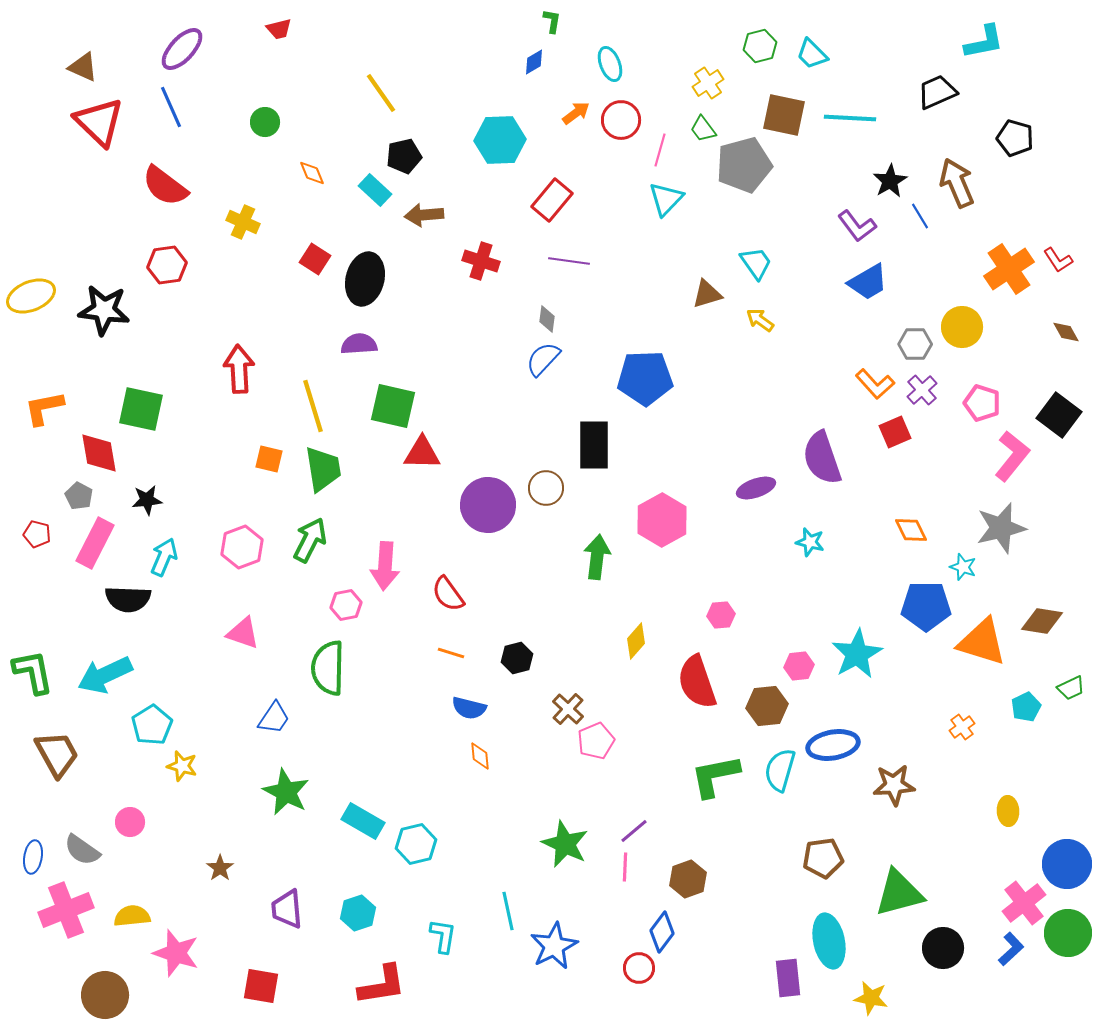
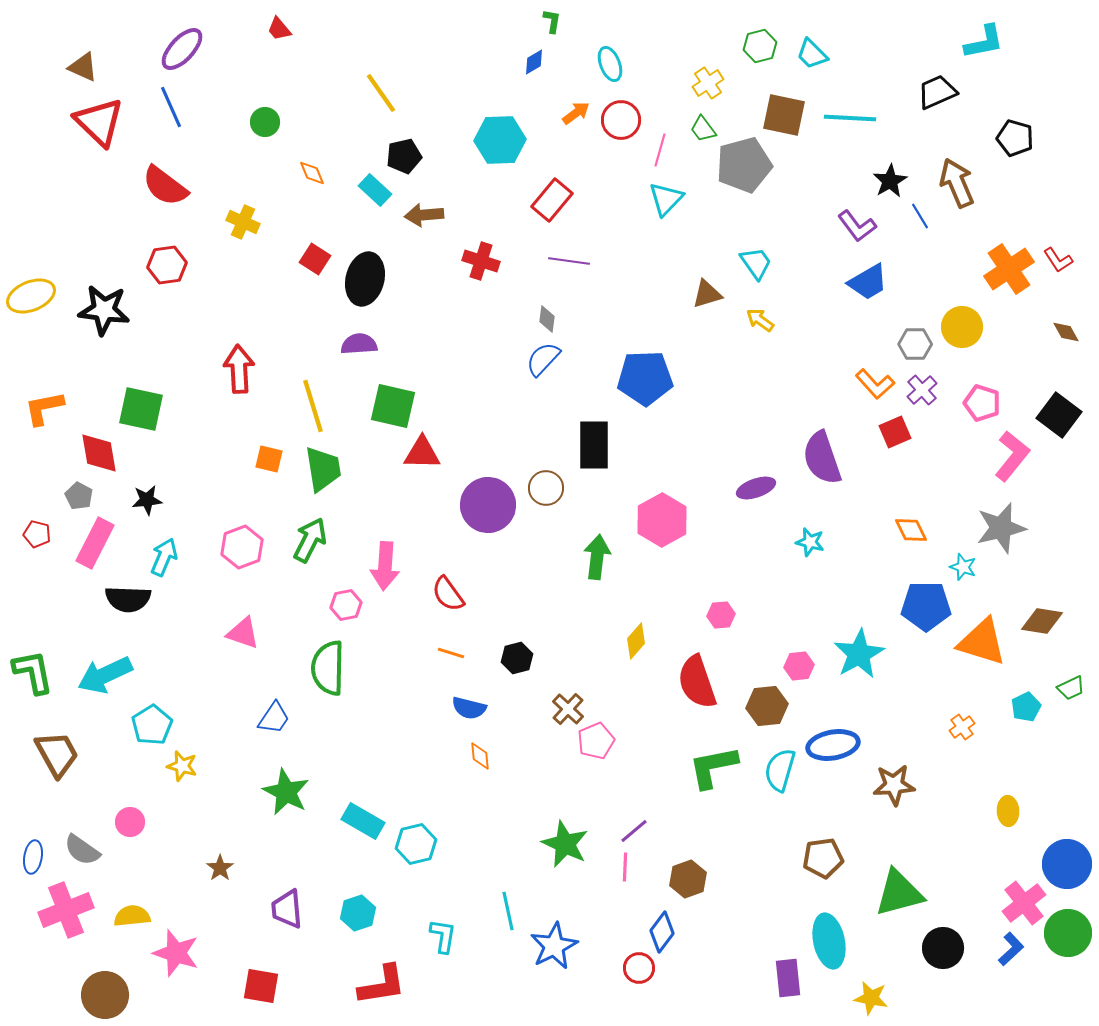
red trapezoid at (279, 29): rotated 64 degrees clockwise
cyan star at (857, 654): moved 2 px right
green L-shape at (715, 776): moved 2 px left, 9 px up
